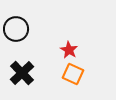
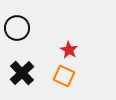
black circle: moved 1 px right, 1 px up
orange square: moved 9 px left, 2 px down
